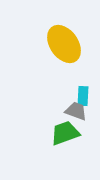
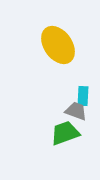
yellow ellipse: moved 6 px left, 1 px down
